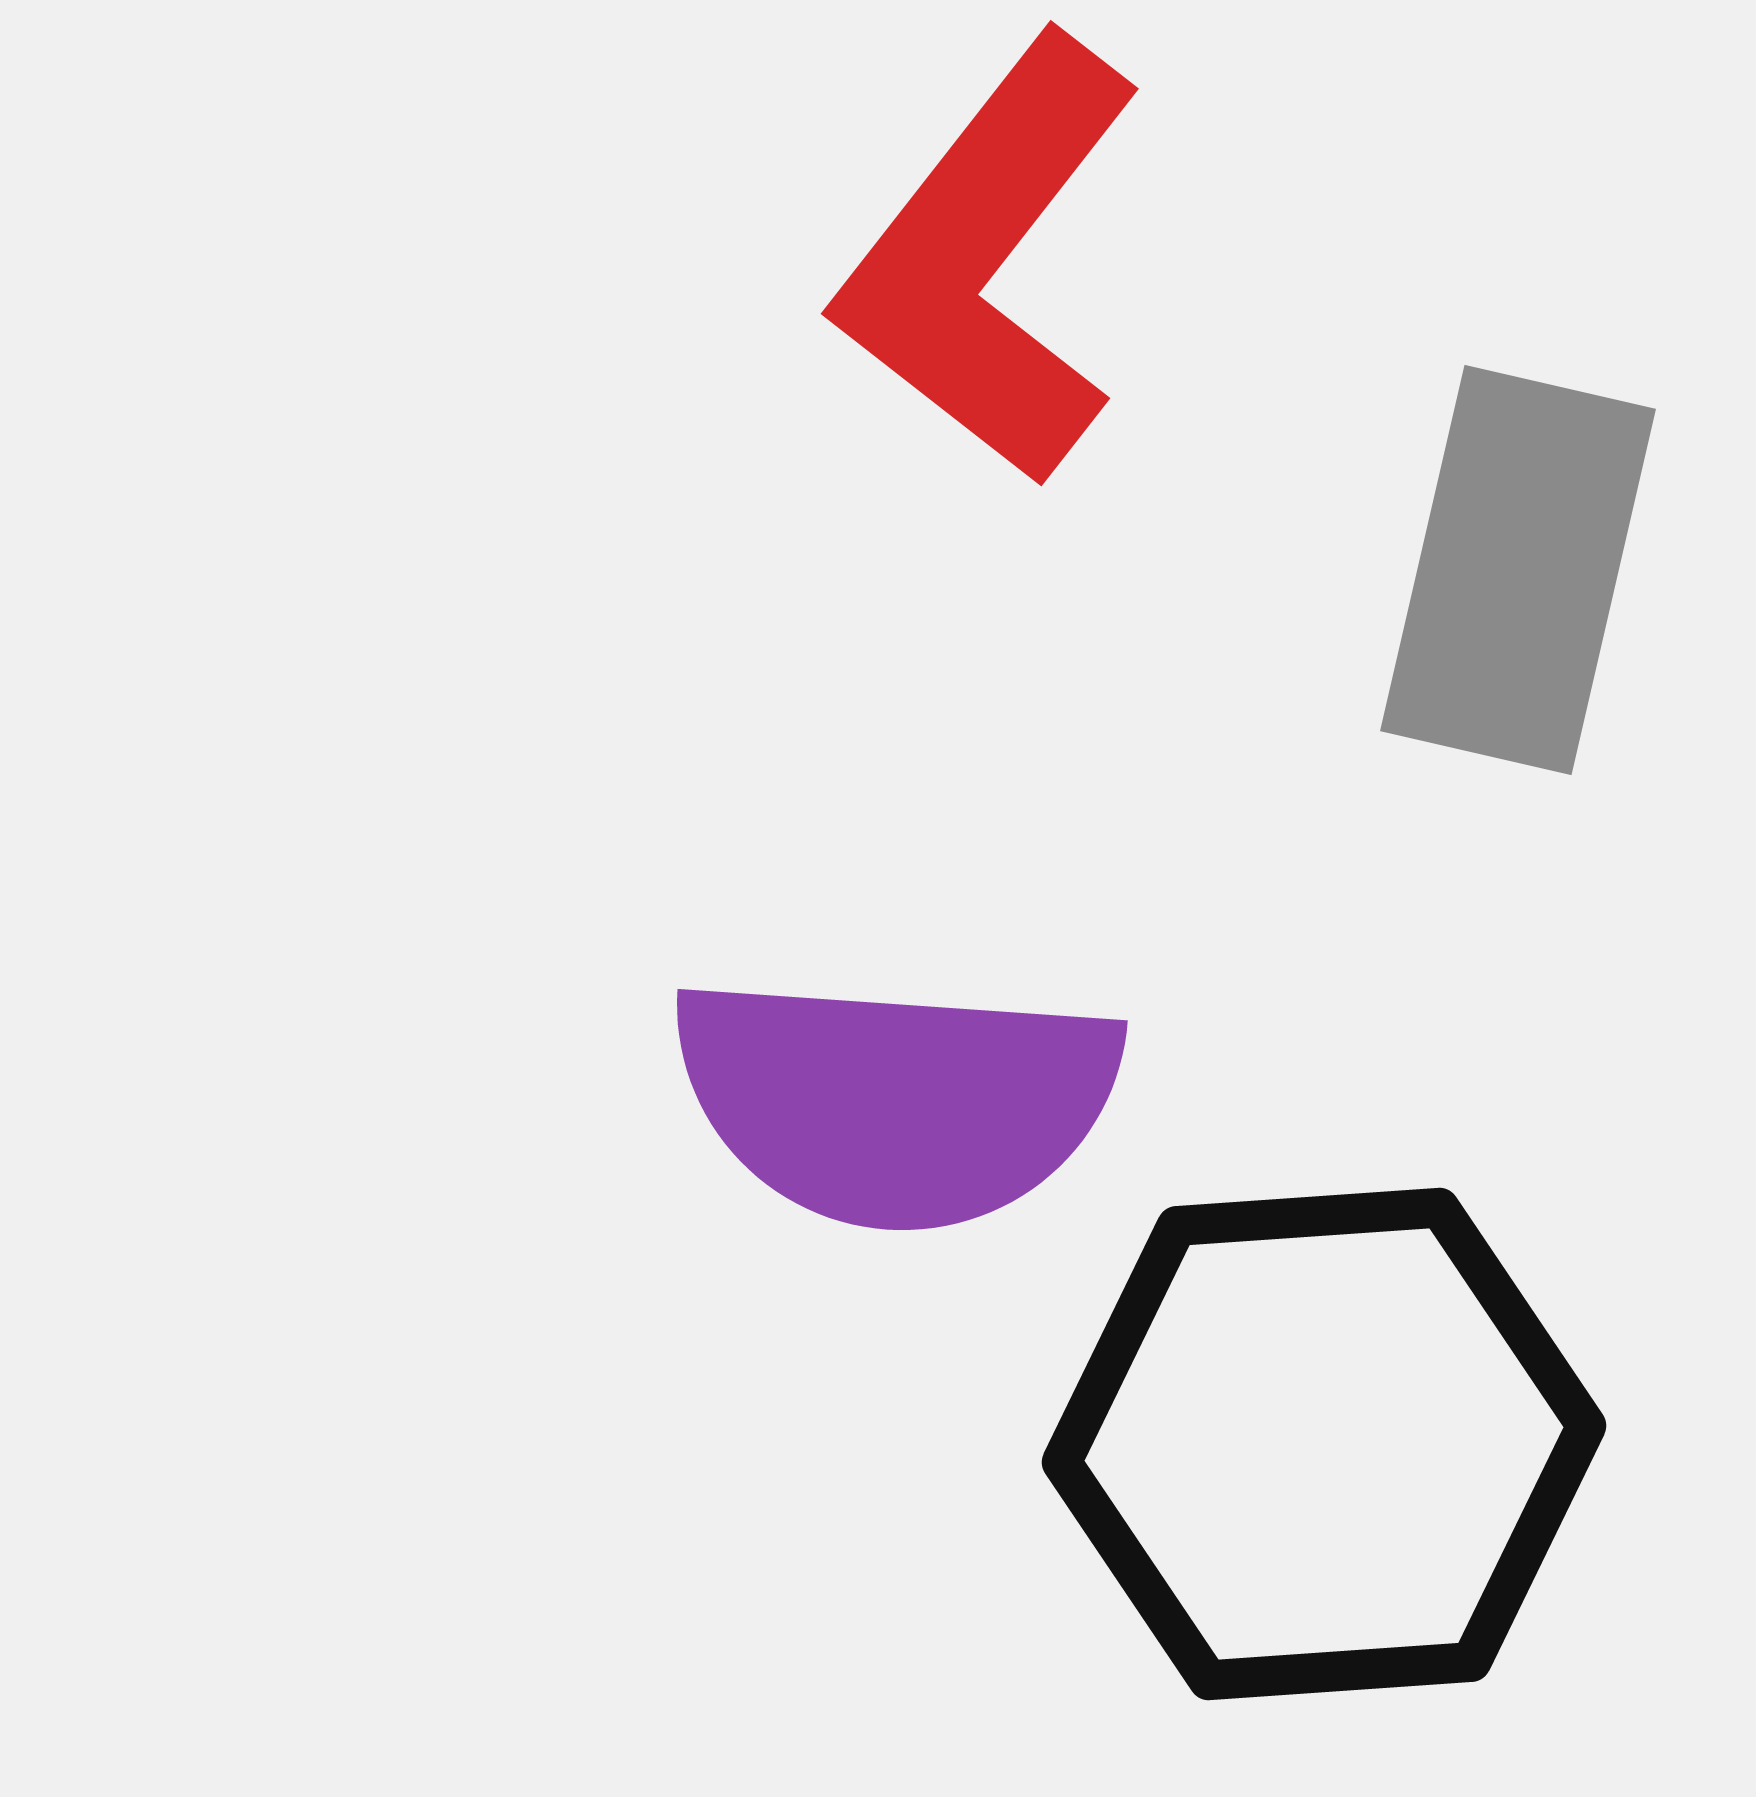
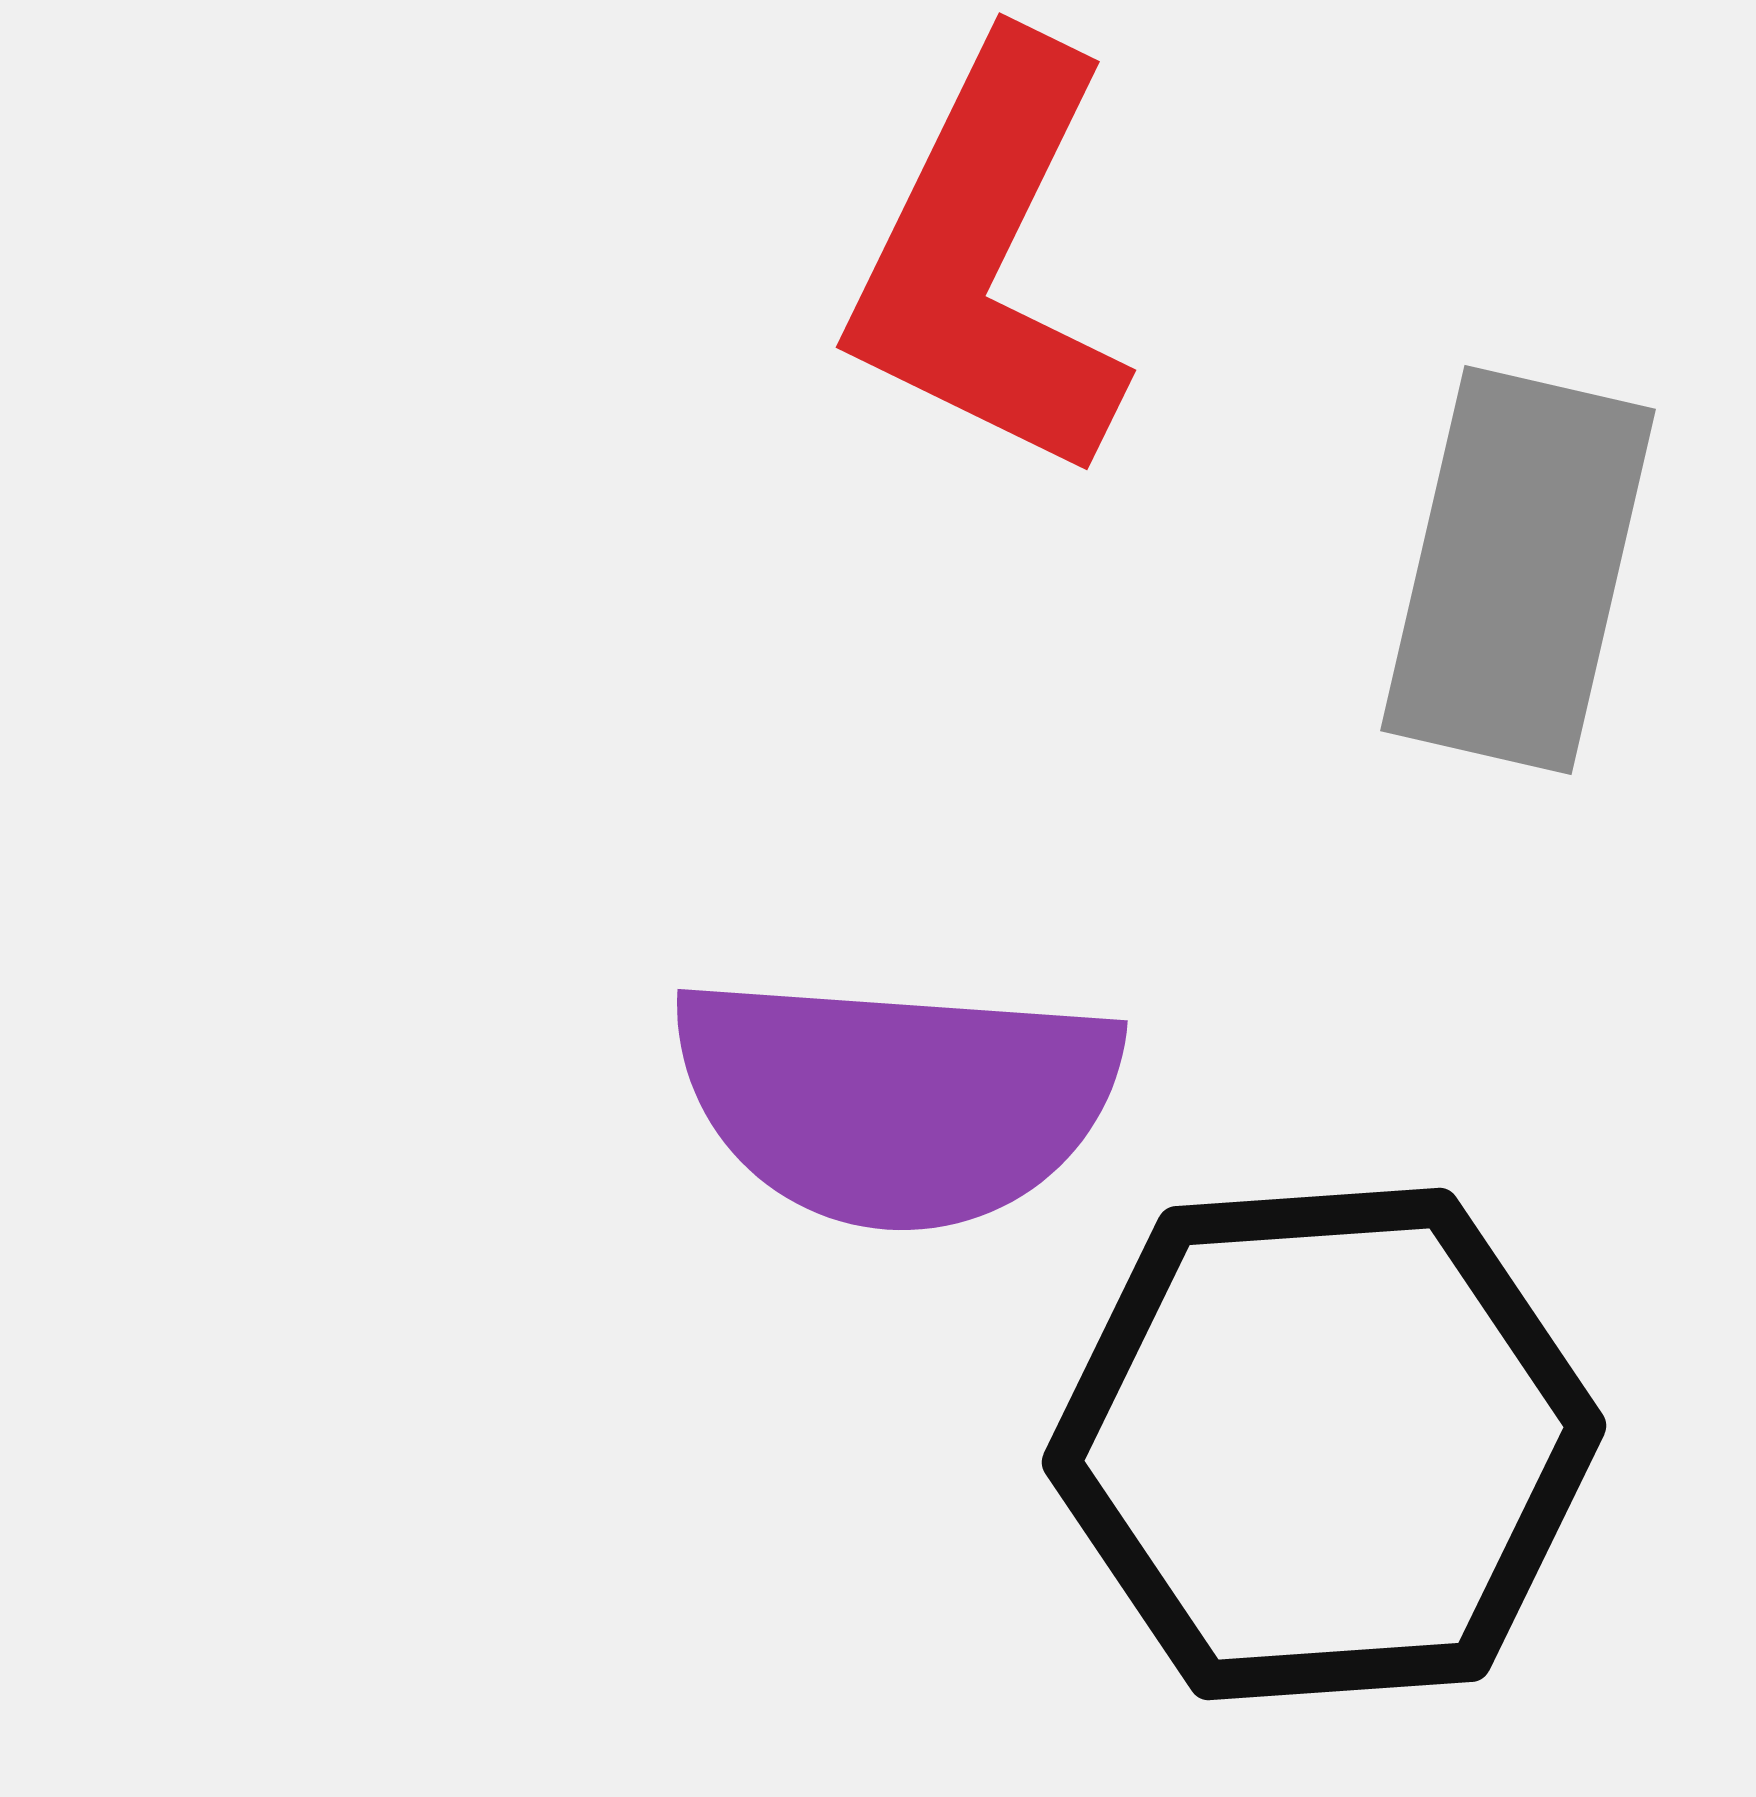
red L-shape: rotated 12 degrees counterclockwise
